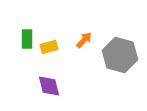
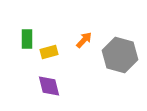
yellow rectangle: moved 5 px down
